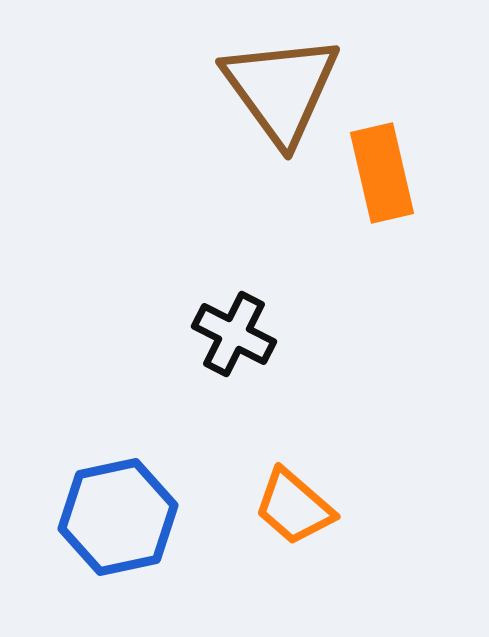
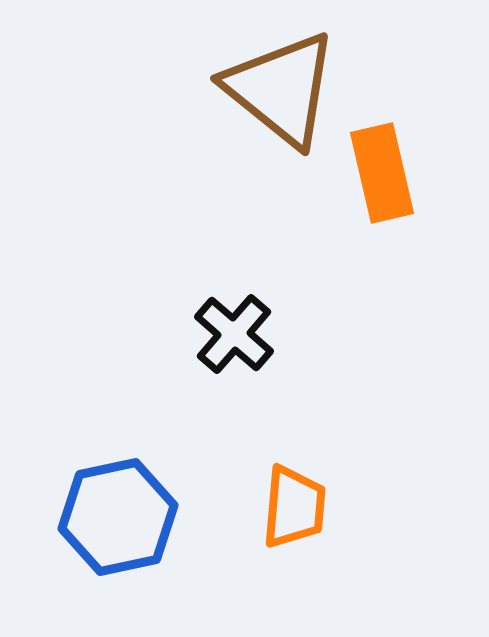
brown triangle: rotated 15 degrees counterclockwise
black cross: rotated 14 degrees clockwise
orange trapezoid: rotated 126 degrees counterclockwise
